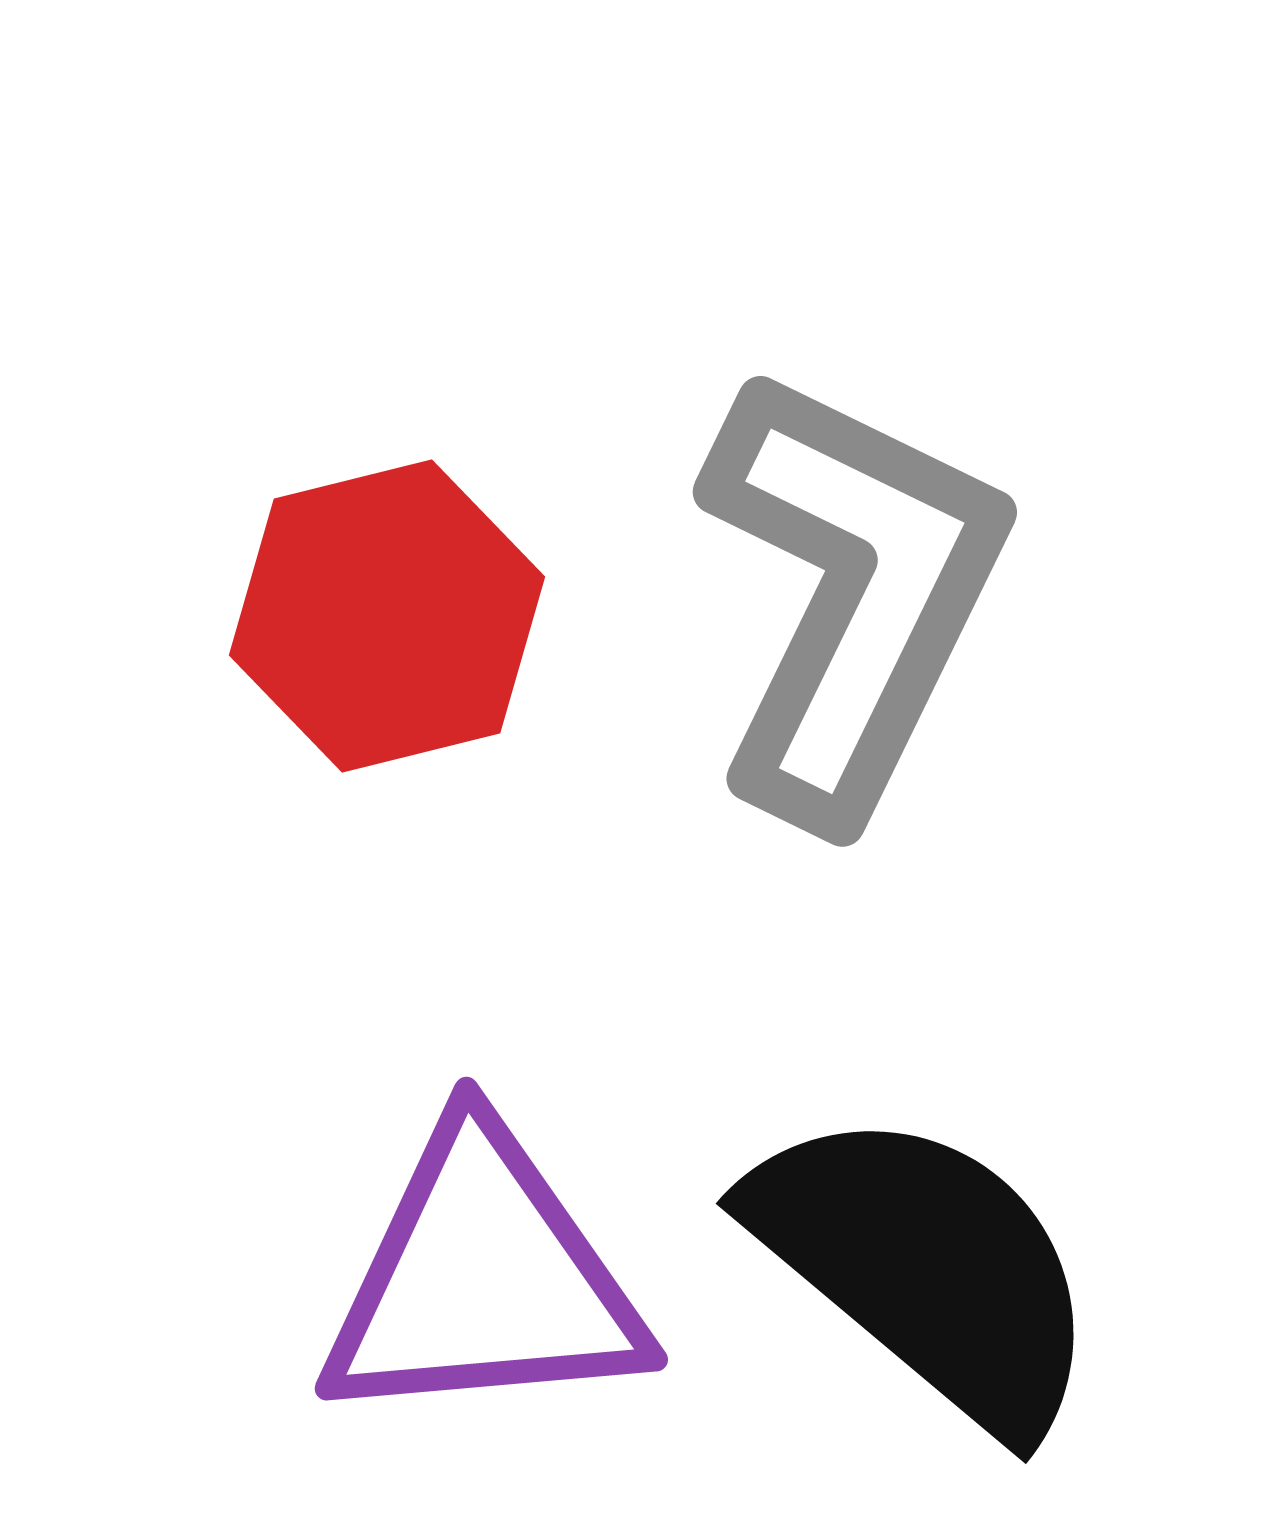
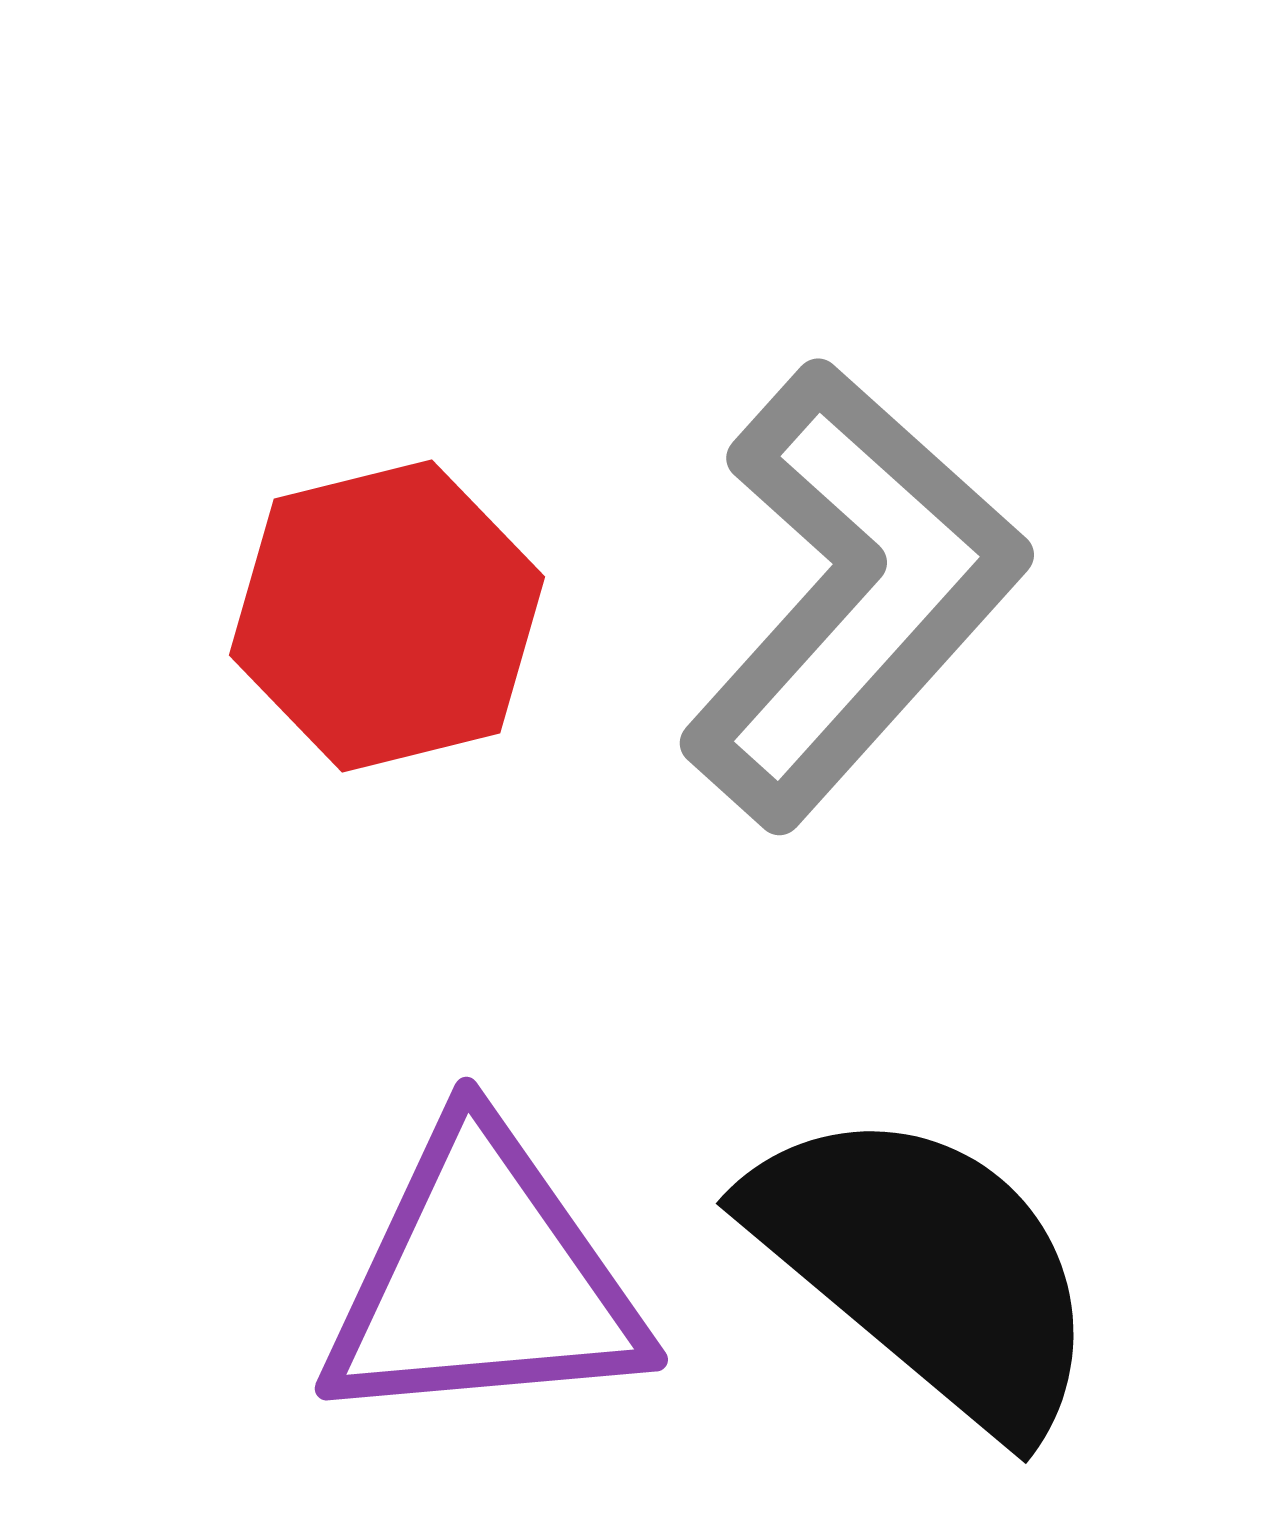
gray L-shape: rotated 16 degrees clockwise
